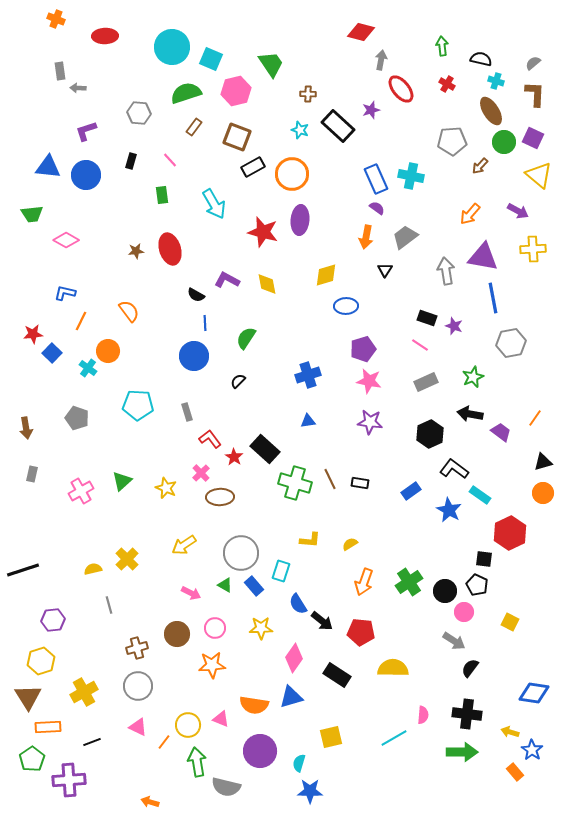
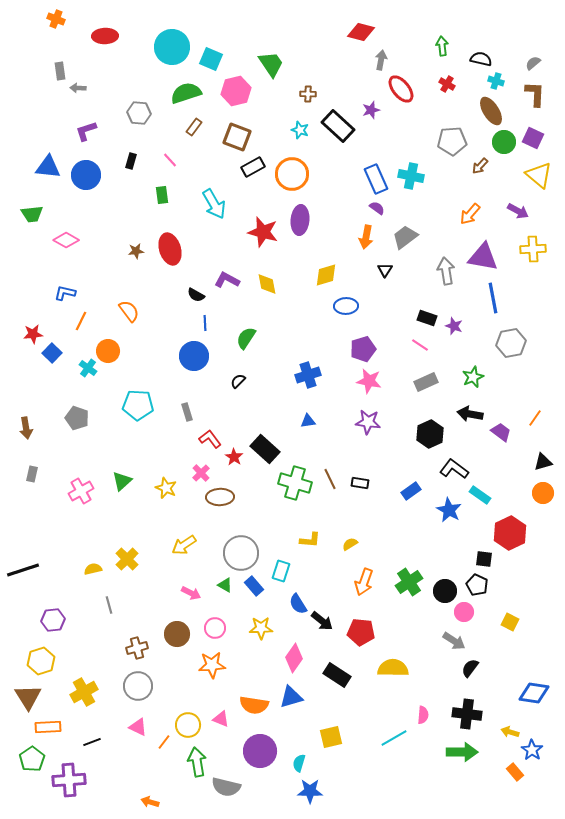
purple star at (370, 422): moved 2 px left
